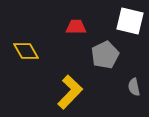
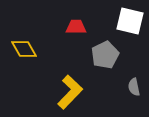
yellow diamond: moved 2 px left, 2 px up
